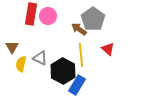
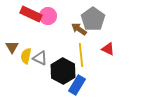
red rectangle: rotated 75 degrees counterclockwise
red triangle: rotated 16 degrees counterclockwise
yellow semicircle: moved 5 px right, 8 px up
